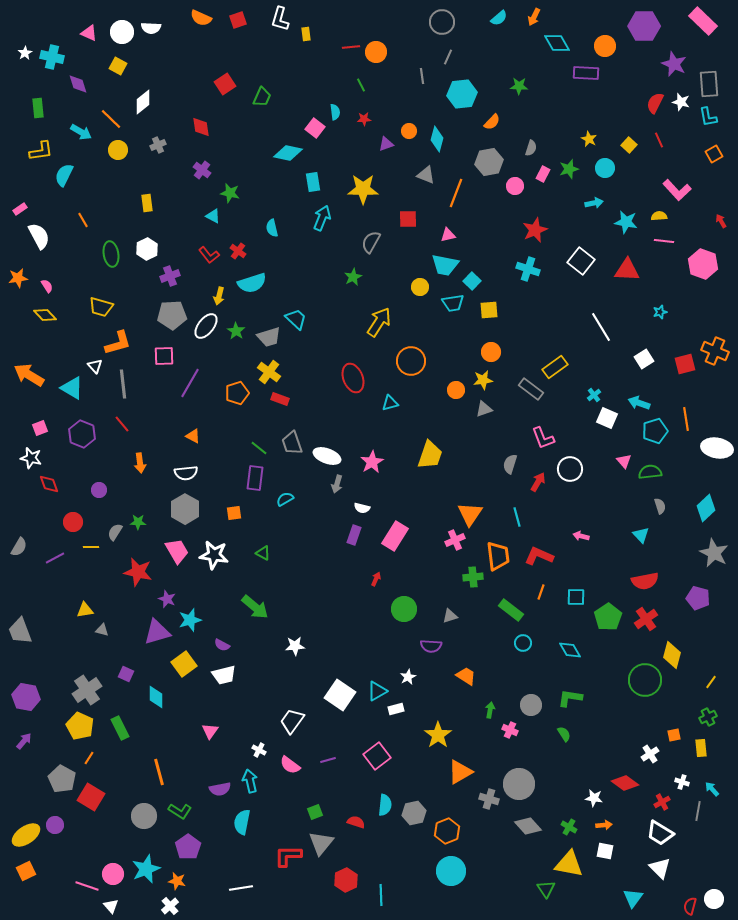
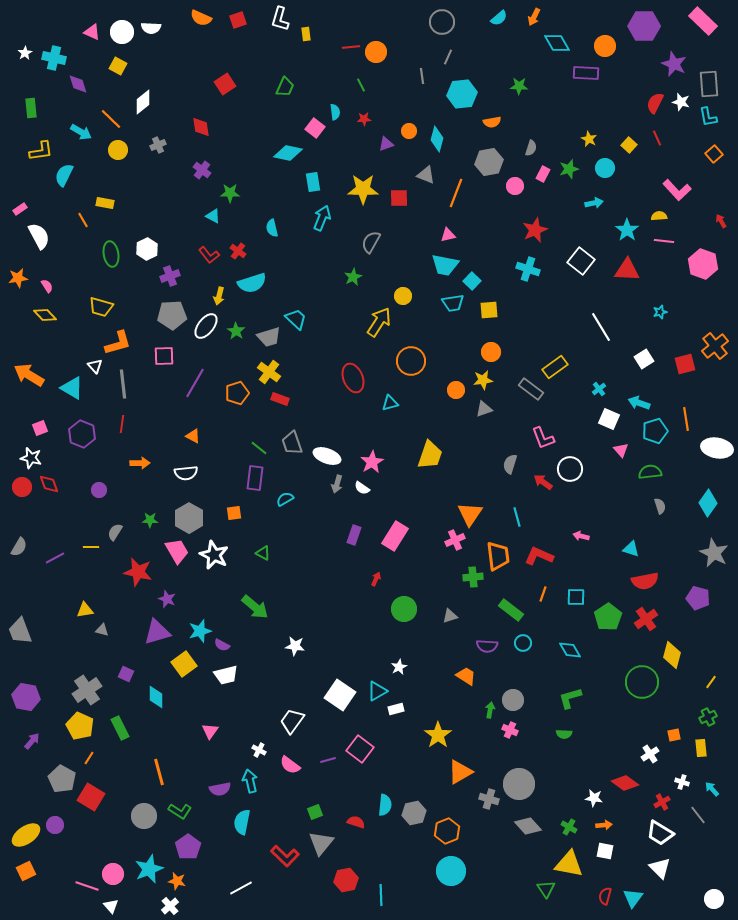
pink triangle at (89, 33): moved 3 px right, 1 px up
cyan cross at (52, 57): moved 2 px right, 1 px down
green trapezoid at (262, 97): moved 23 px right, 10 px up
green rectangle at (38, 108): moved 7 px left
orange semicircle at (492, 122): rotated 36 degrees clockwise
red line at (659, 140): moved 2 px left, 2 px up
orange square at (714, 154): rotated 12 degrees counterclockwise
green star at (230, 193): rotated 12 degrees counterclockwise
yellow rectangle at (147, 203): moved 42 px left; rotated 72 degrees counterclockwise
red square at (408, 219): moved 9 px left, 21 px up
cyan star at (626, 222): moved 1 px right, 8 px down; rotated 25 degrees clockwise
yellow circle at (420, 287): moved 17 px left, 9 px down
orange cross at (715, 351): moved 5 px up; rotated 28 degrees clockwise
purple line at (190, 383): moved 5 px right
cyan cross at (594, 395): moved 5 px right, 6 px up
white square at (607, 418): moved 2 px right, 1 px down
red line at (122, 424): rotated 48 degrees clockwise
pink triangle at (624, 461): moved 3 px left, 11 px up
orange arrow at (140, 463): rotated 84 degrees counterclockwise
red arrow at (538, 482): moved 5 px right; rotated 84 degrees counterclockwise
white semicircle at (362, 508): moved 20 px up; rotated 21 degrees clockwise
cyan diamond at (706, 508): moved 2 px right, 5 px up; rotated 12 degrees counterclockwise
gray hexagon at (185, 509): moved 4 px right, 9 px down
red circle at (73, 522): moved 51 px left, 35 px up
green star at (138, 522): moved 12 px right, 2 px up
cyan triangle at (641, 535): moved 10 px left, 14 px down; rotated 30 degrees counterclockwise
white star at (214, 555): rotated 16 degrees clockwise
orange line at (541, 592): moved 2 px right, 2 px down
cyan star at (190, 620): moved 10 px right, 11 px down
white star at (295, 646): rotated 12 degrees clockwise
purple semicircle at (431, 646): moved 56 px right
white trapezoid at (224, 675): moved 2 px right
white star at (408, 677): moved 9 px left, 10 px up
green circle at (645, 680): moved 3 px left, 2 px down
green L-shape at (570, 698): rotated 25 degrees counterclockwise
gray circle at (531, 705): moved 18 px left, 5 px up
green semicircle at (564, 734): rotated 126 degrees clockwise
purple arrow at (24, 741): moved 8 px right
pink square at (377, 756): moved 17 px left, 7 px up; rotated 16 degrees counterclockwise
gray line at (698, 811): moved 4 px down; rotated 48 degrees counterclockwise
red L-shape at (288, 856): moved 3 px left; rotated 136 degrees counterclockwise
cyan star at (146, 869): moved 3 px right
red hexagon at (346, 880): rotated 15 degrees clockwise
white line at (241, 888): rotated 20 degrees counterclockwise
red semicircle at (690, 906): moved 85 px left, 10 px up
